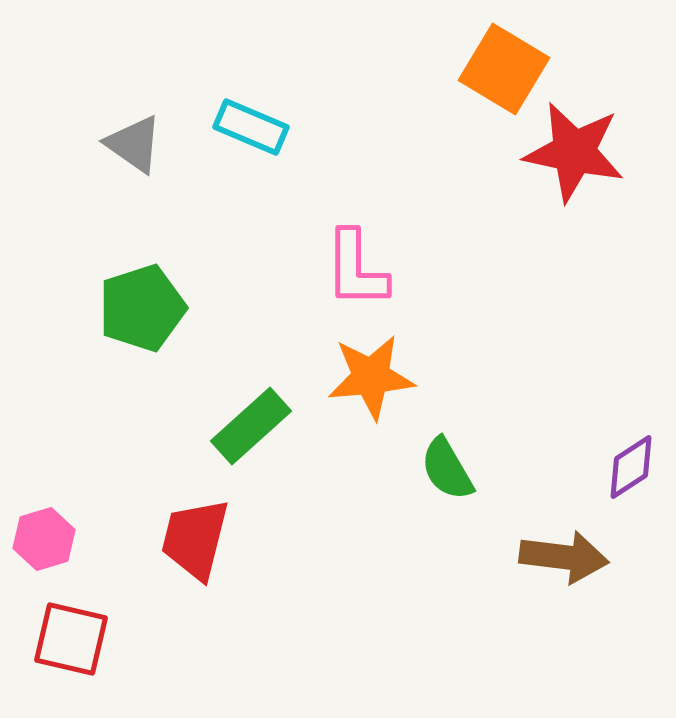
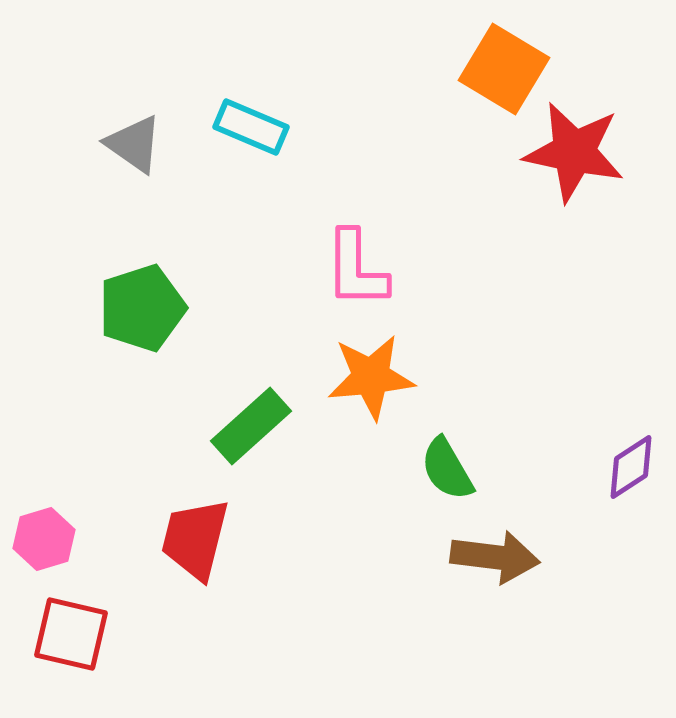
brown arrow: moved 69 px left
red square: moved 5 px up
